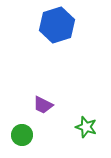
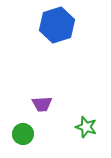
purple trapezoid: moved 1 px left, 1 px up; rotated 30 degrees counterclockwise
green circle: moved 1 px right, 1 px up
